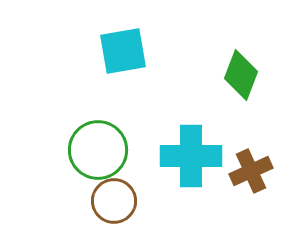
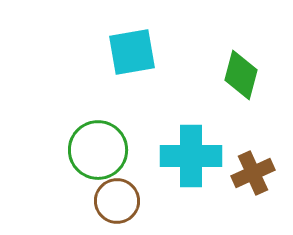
cyan square: moved 9 px right, 1 px down
green diamond: rotated 6 degrees counterclockwise
brown cross: moved 2 px right, 2 px down
brown circle: moved 3 px right
